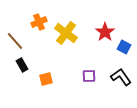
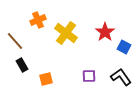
orange cross: moved 1 px left, 2 px up
